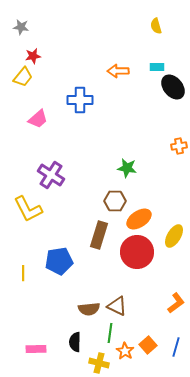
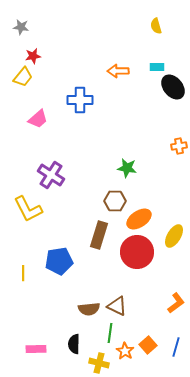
black semicircle: moved 1 px left, 2 px down
